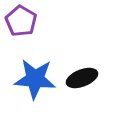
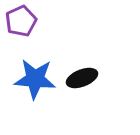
purple pentagon: rotated 16 degrees clockwise
